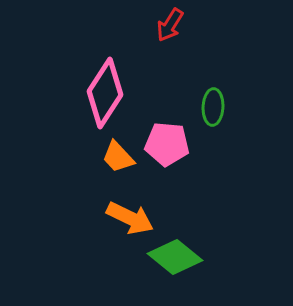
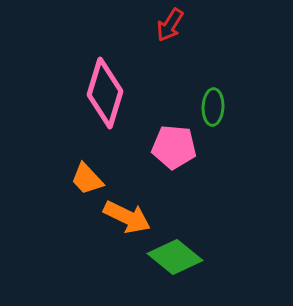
pink diamond: rotated 16 degrees counterclockwise
pink pentagon: moved 7 px right, 3 px down
orange trapezoid: moved 31 px left, 22 px down
orange arrow: moved 3 px left, 1 px up
